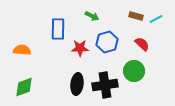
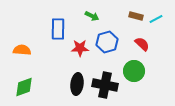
black cross: rotated 20 degrees clockwise
